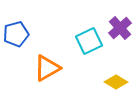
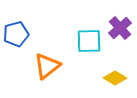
cyan square: rotated 24 degrees clockwise
orange triangle: moved 2 px up; rotated 8 degrees counterclockwise
yellow diamond: moved 1 px left, 4 px up
